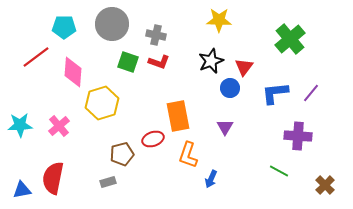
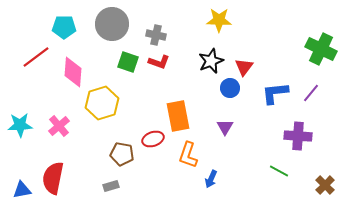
green cross: moved 31 px right, 10 px down; rotated 24 degrees counterclockwise
brown pentagon: rotated 25 degrees clockwise
gray rectangle: moved 3 px right, 4 px down
